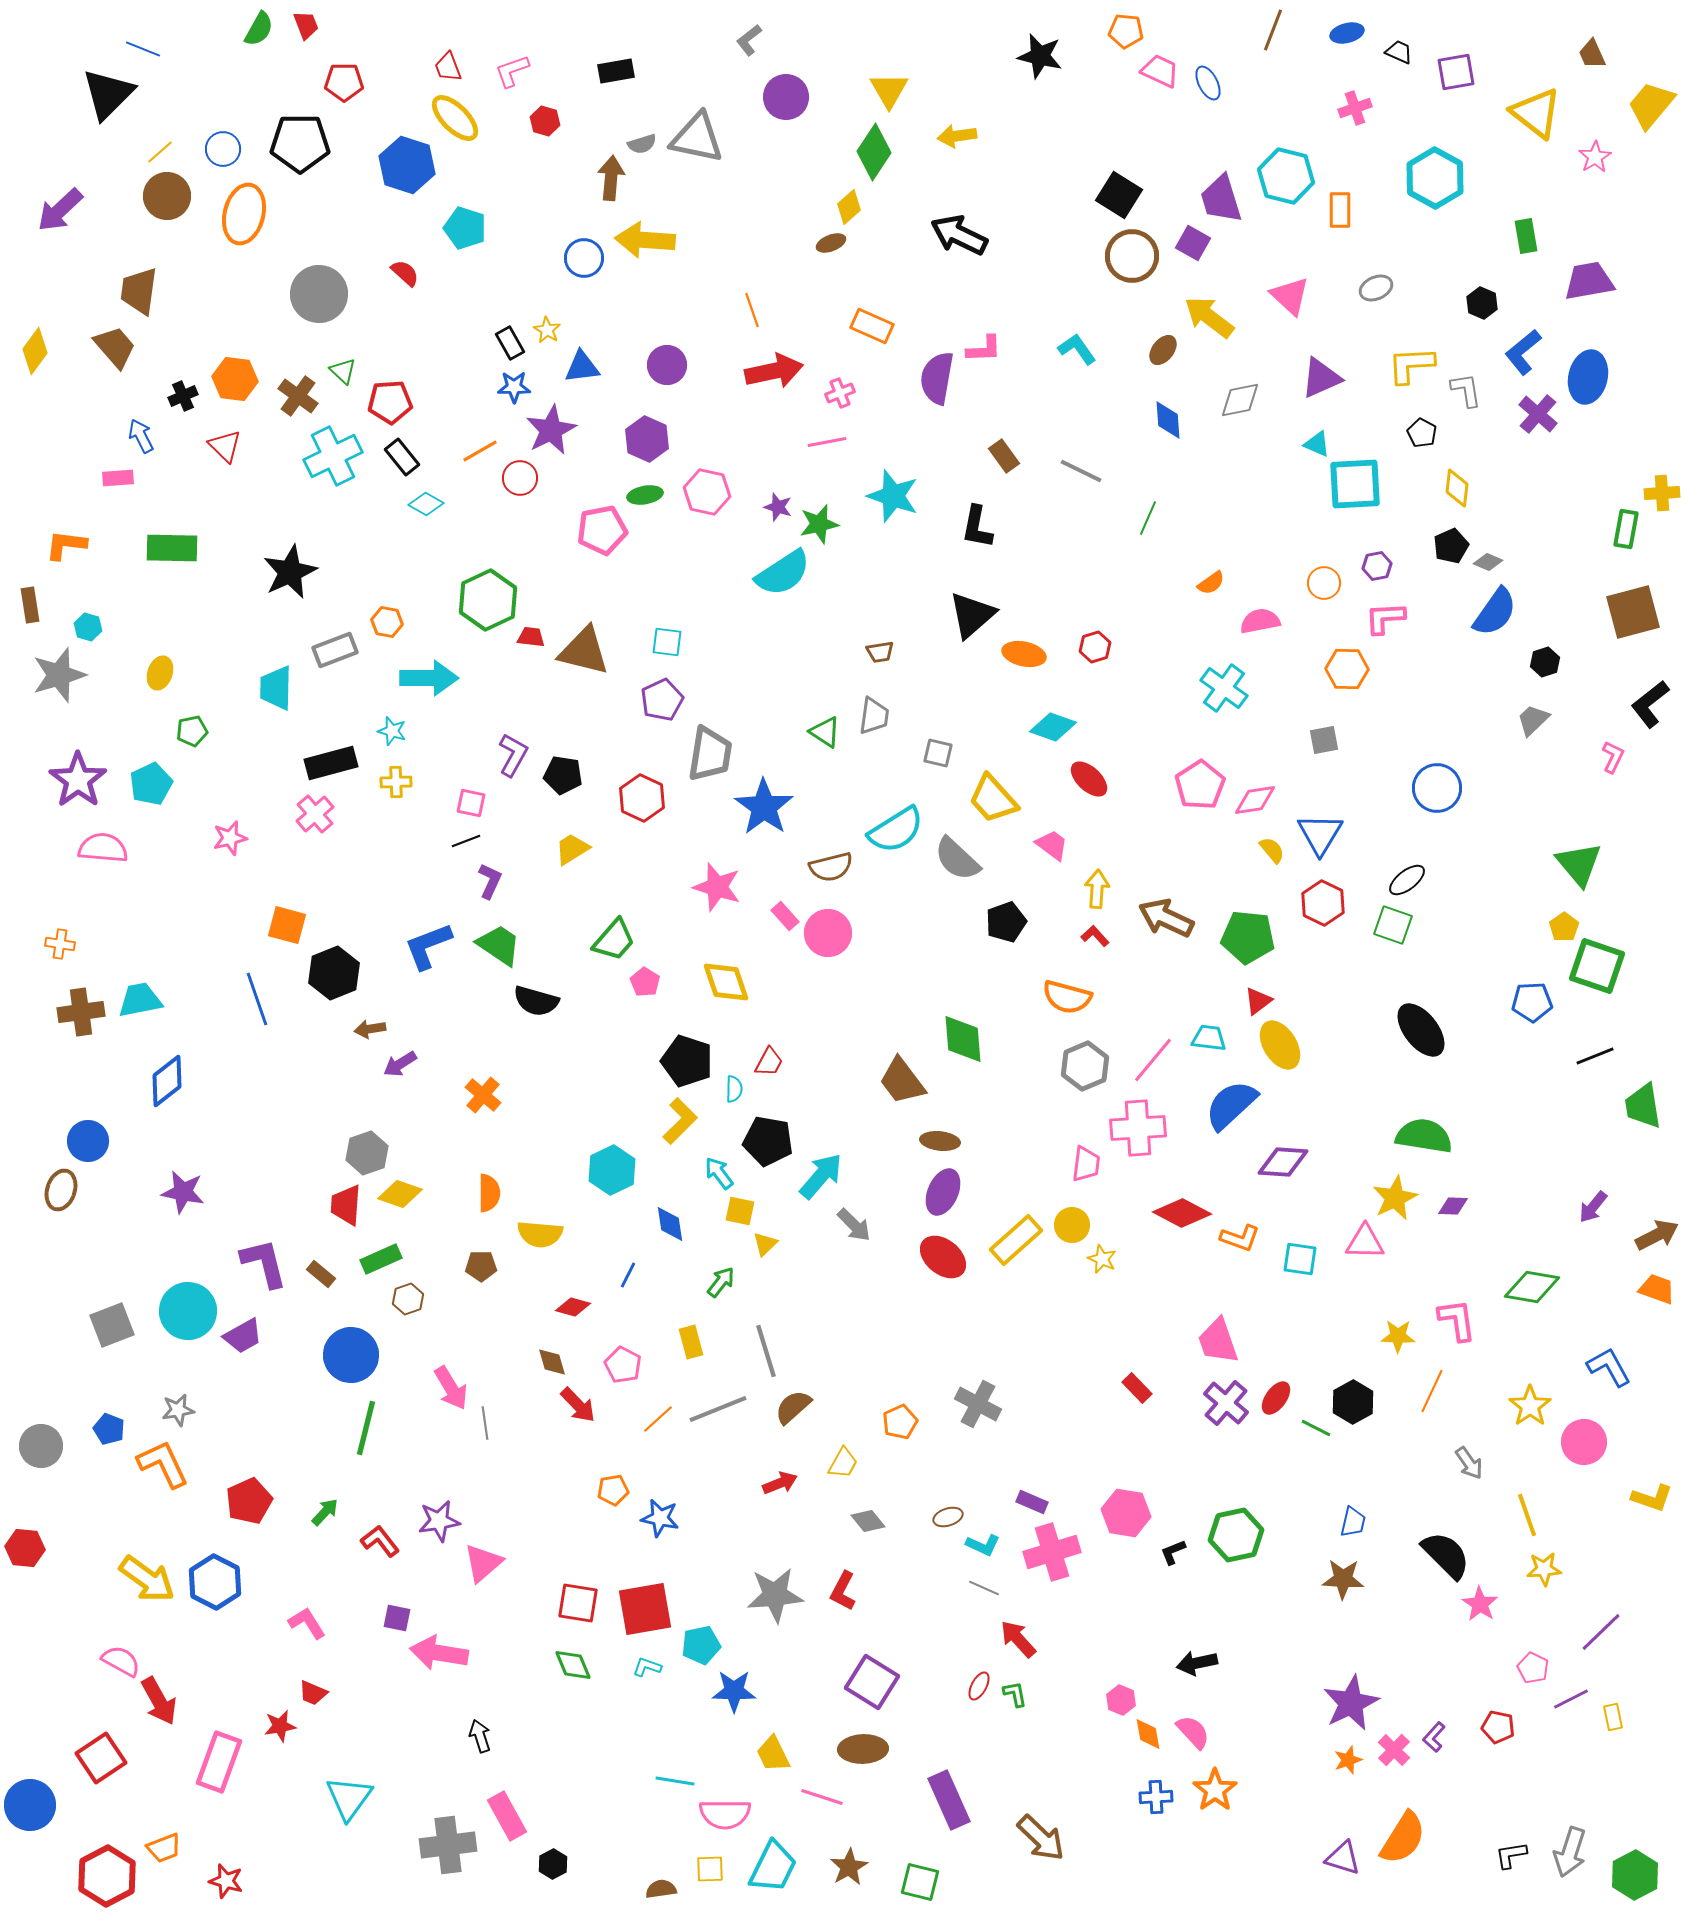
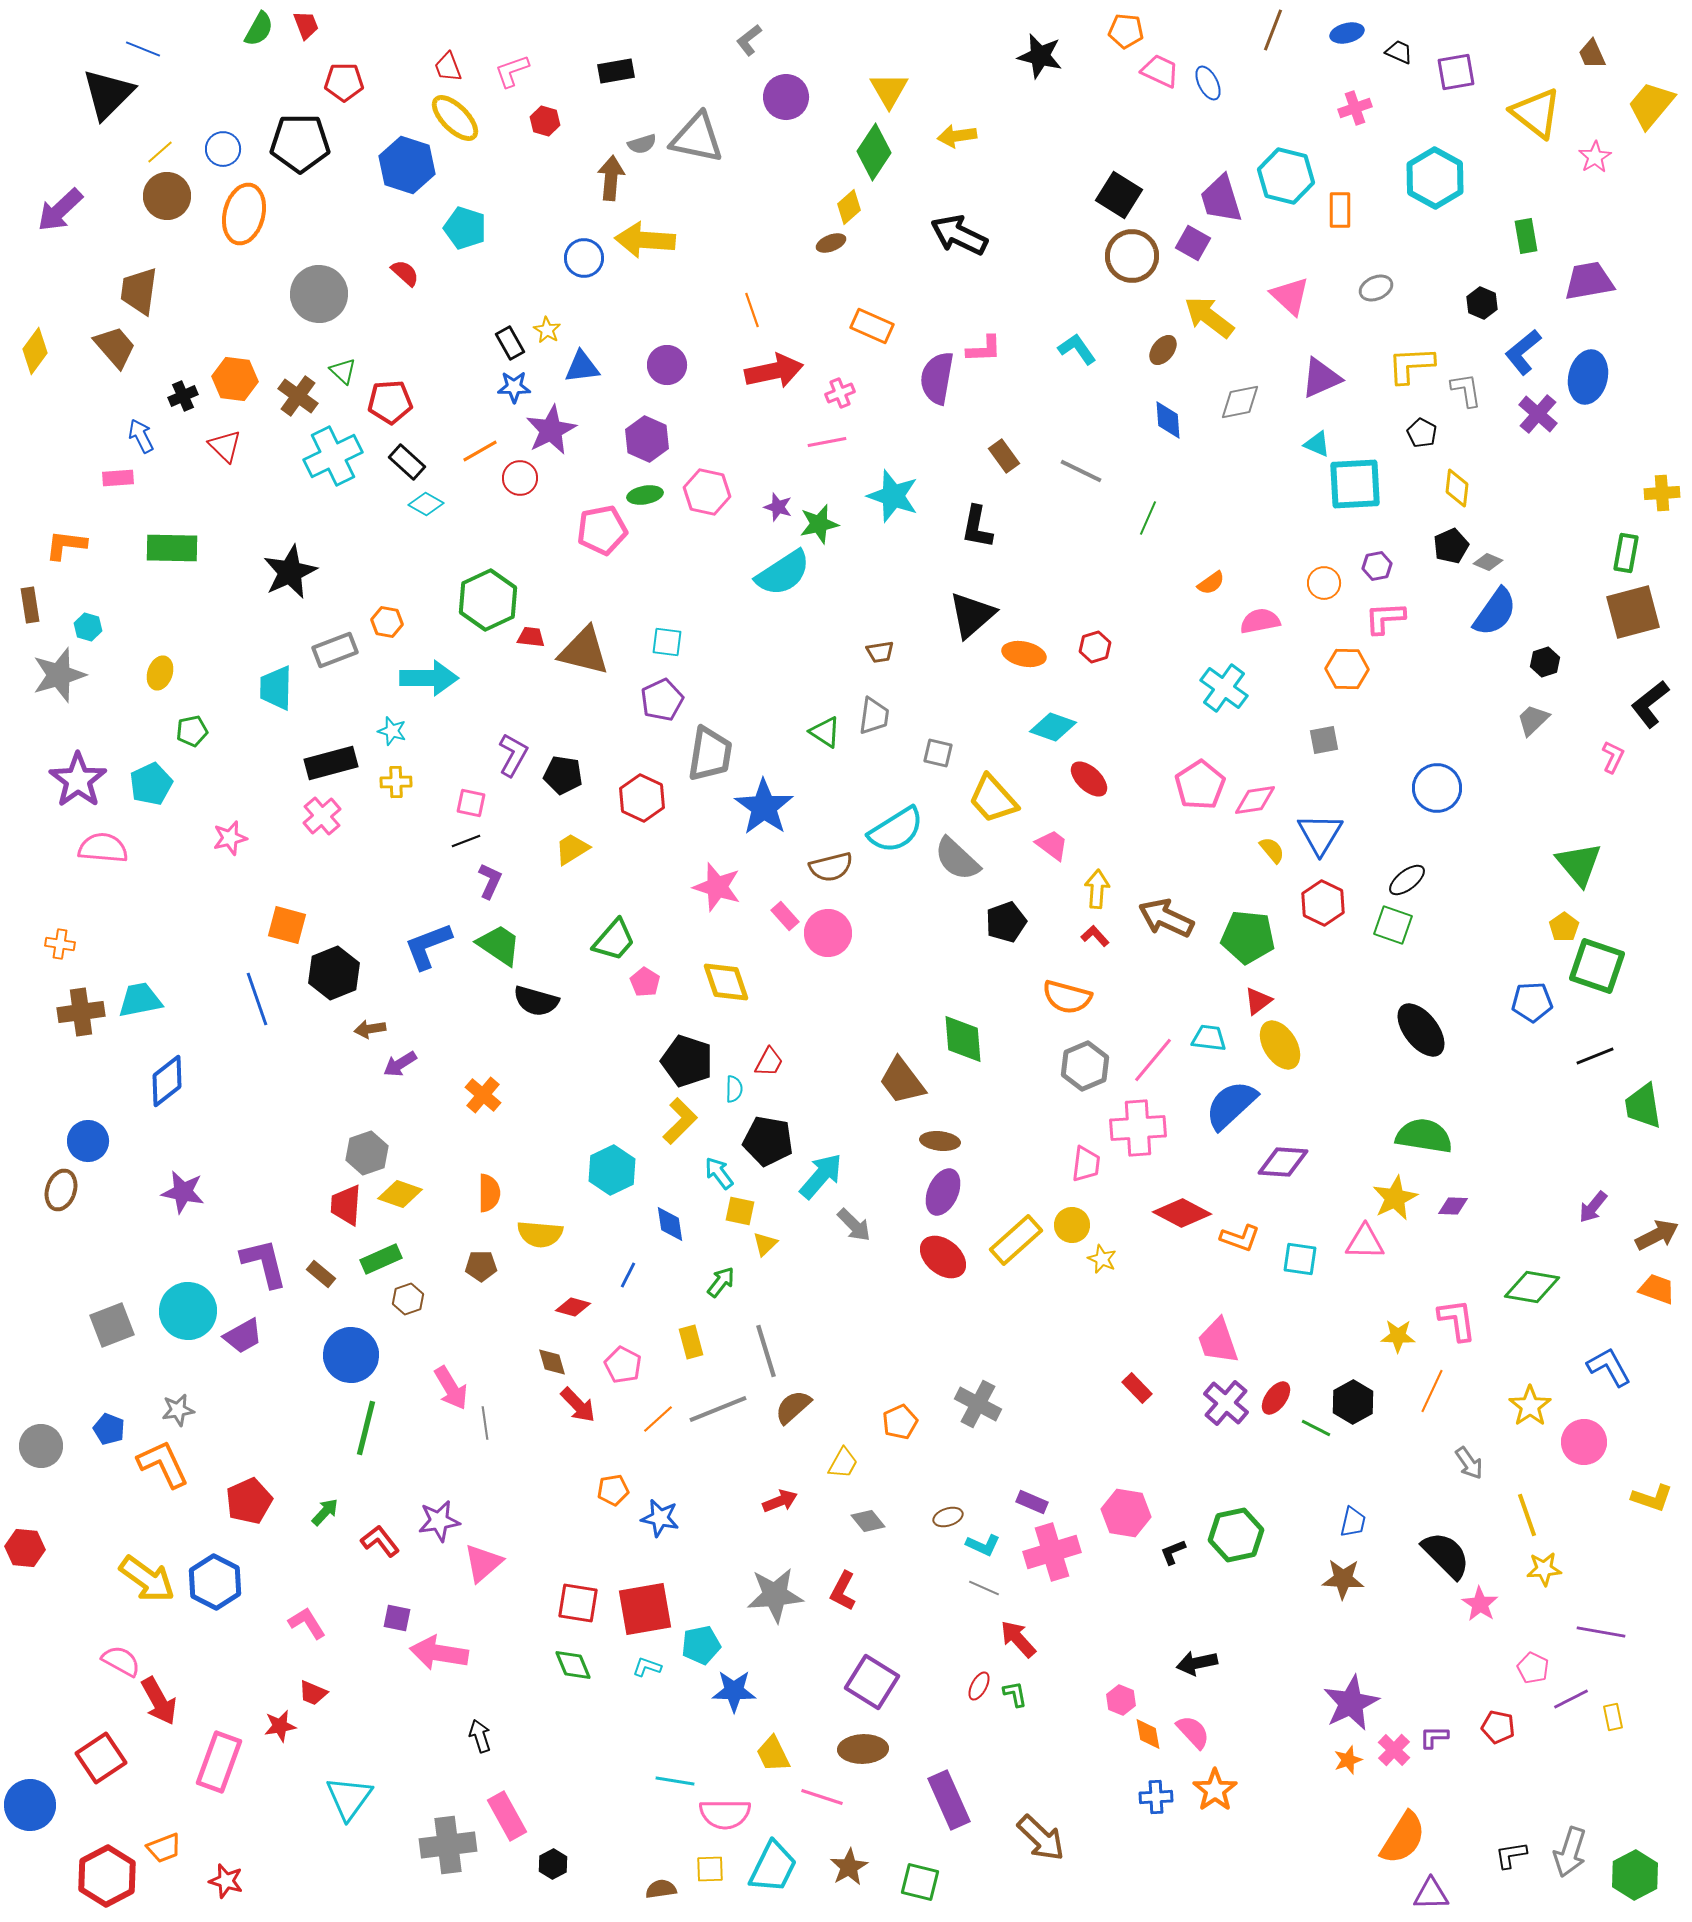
gray diamond at (1240, 400): moved 2 px down
black rectangle at (402, 457): moved 5 px right, 5 px down; rotated 9 degrees counterclockwise
green rectangle at (1626, 529): moved 24 px down
pink cross at (315, 814): moved 7 px right, 2 px down
red arrow at (780, 1483): moved 18 px down
purple line at (1601, 1632): rotated 54 degrees clockwise
purple L-shape at (1434, 1737): rotated 48 degrees clockwise
purple triangle at (1343, 1858): moved 88 px right, 36 px down; rotated 18 degrees counterclockwise
